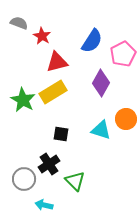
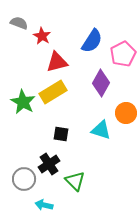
green star: moved 2 px down
orange circle: moved 6 px up
